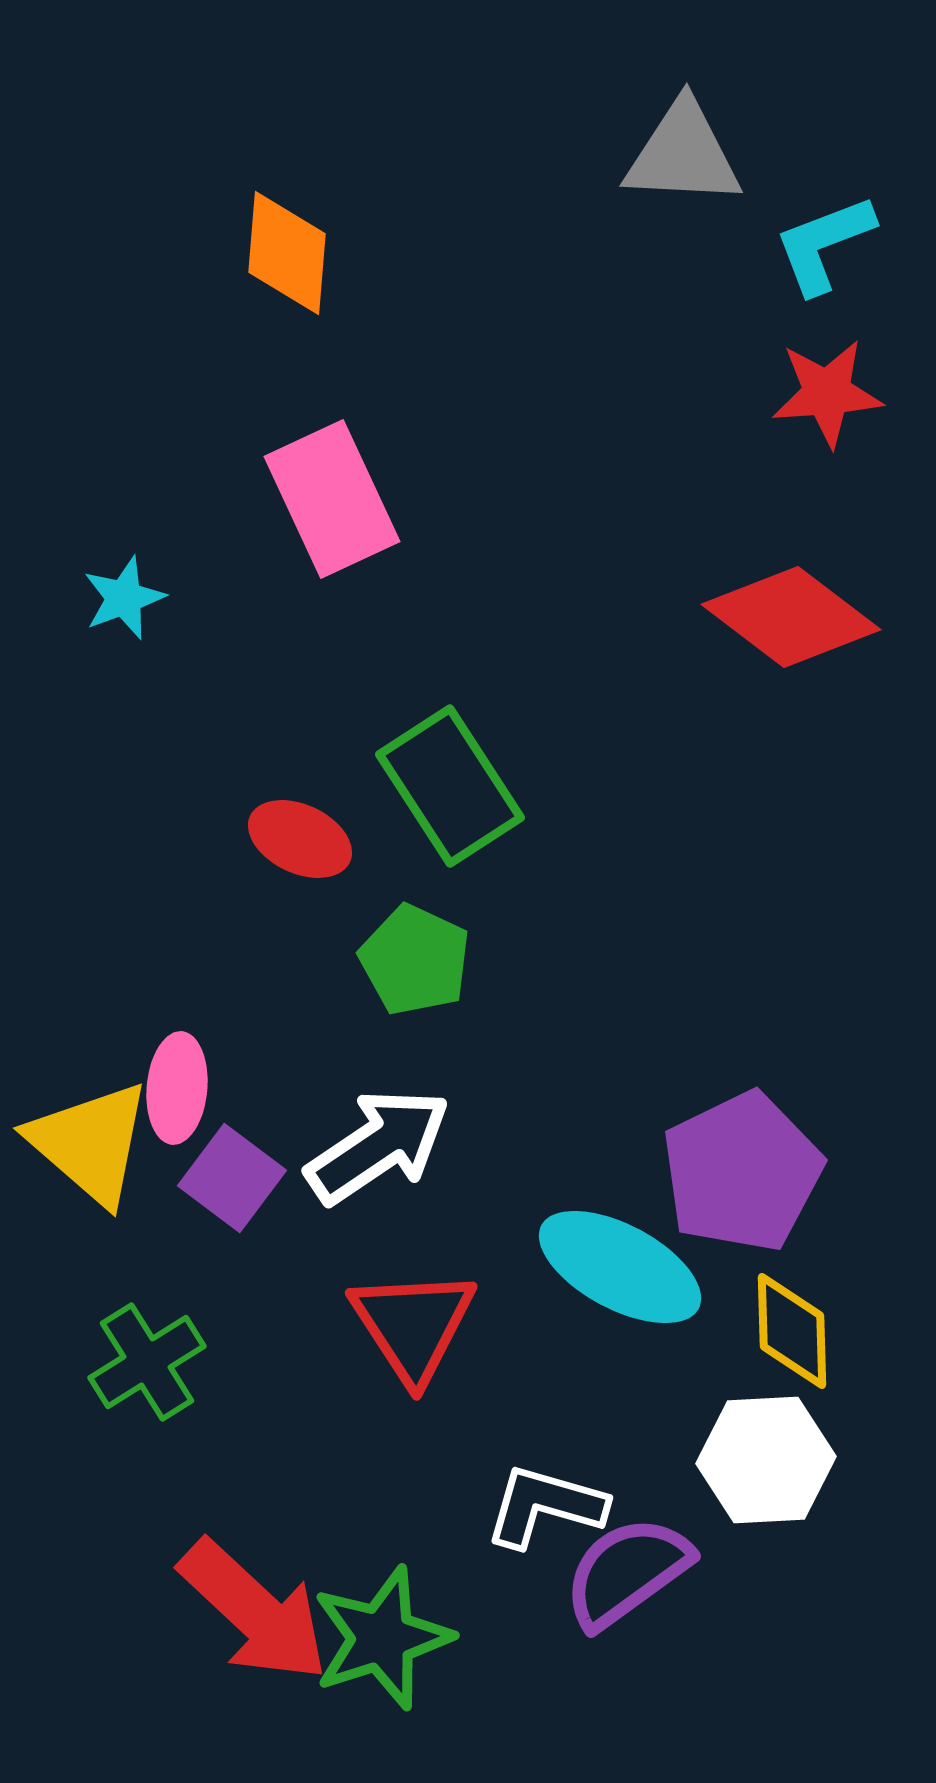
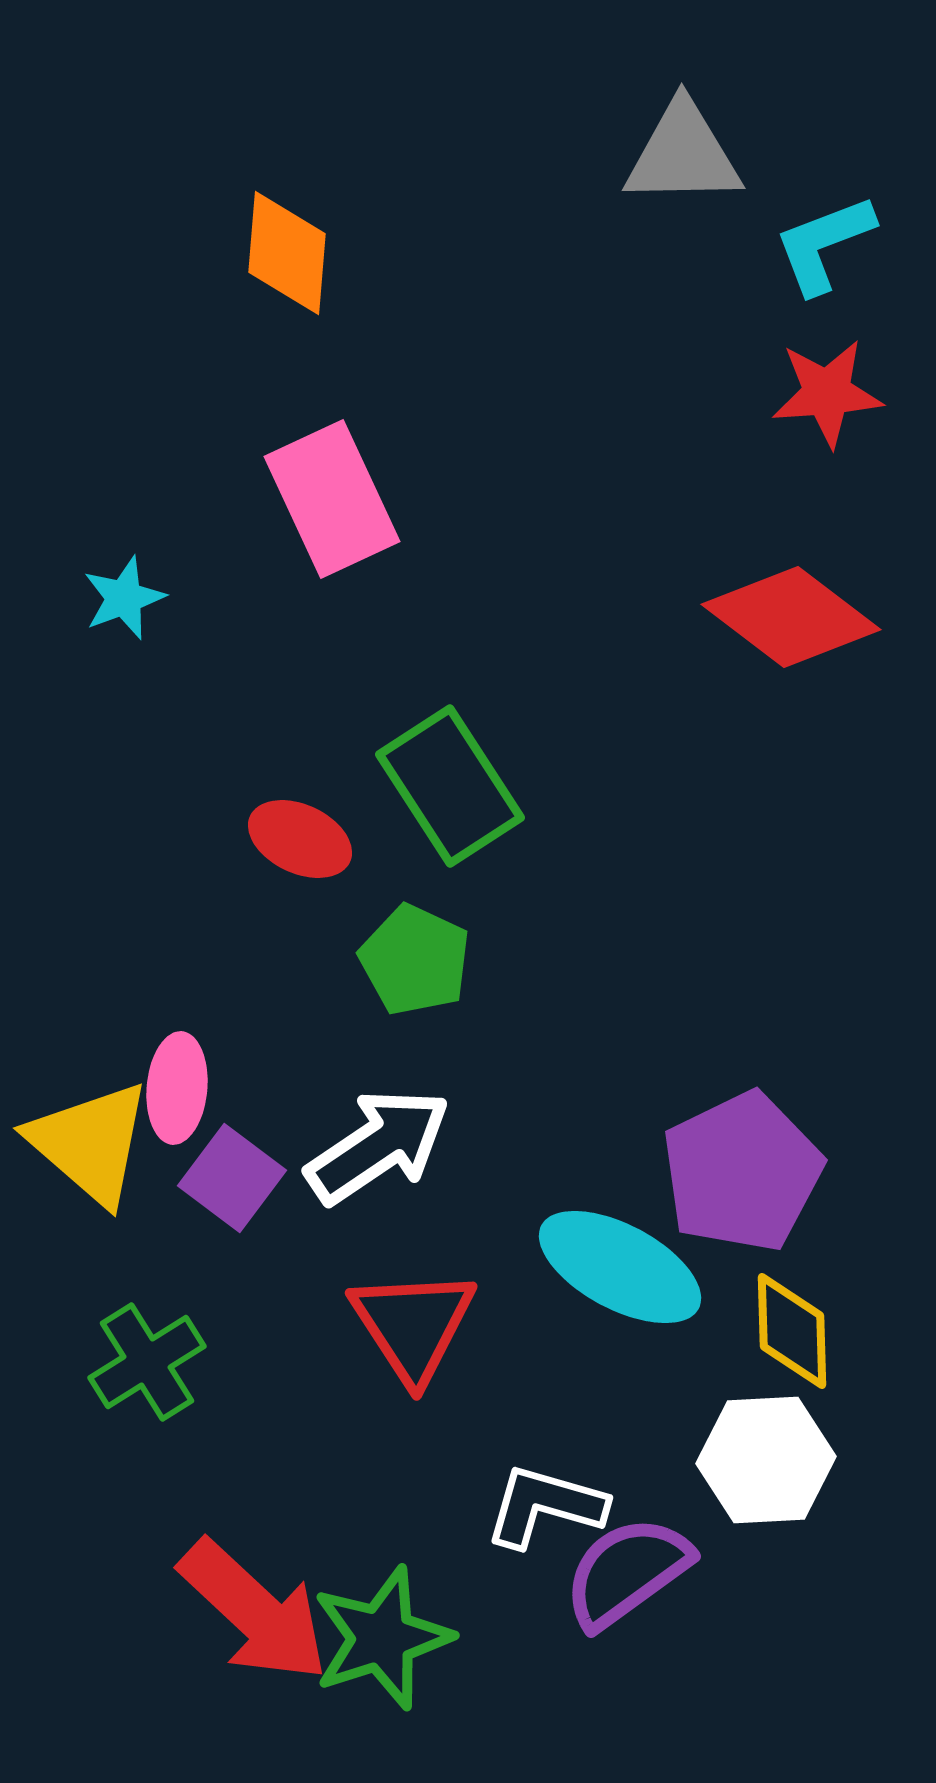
gray triangle: rotated 4 degrees counterclockwise
